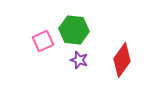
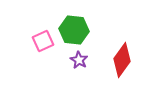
purple star: rotated 12 degrees clockwise
